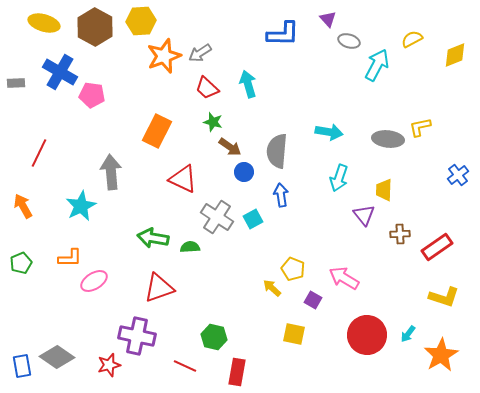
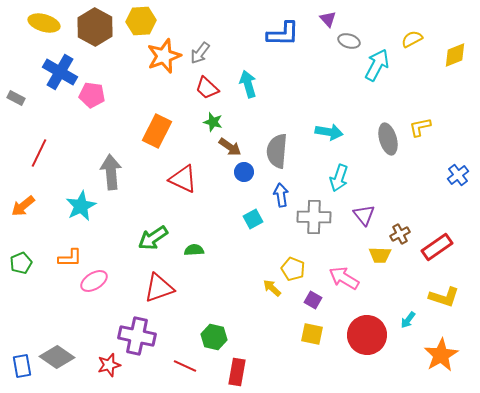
gray arrow at (200, 53): rotated 20 degrees counterclockwise
gray rectangle at (16, 83): moved 15 px down; rotated 30 degrees clockwise
gray ellipse at (388, 139): rotated 68 degrees clockwise
yellow trapezoid at (384, 190): moved 4 px left, 65 px down; rotated 90 degrees counterclockwise
orange arrow at (23, 206): rotated 100 degrees counterclockwise
gray cross at (217, 217): moved 97 px right; rotated 32 degrees counterclockwise
brown cross at (400, 234): rotated 24 degrees counterclockwise
green arrow at (153, 238): rotated 44 degrees counterclockwise
green semicircle at (190, 247): moved 4 px right, 3 px down
yellow square at (294, 334): moved 18 px right
cyan arrow at (408, 334): moved 14 px up
